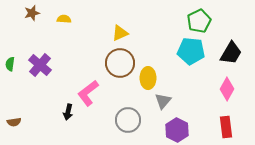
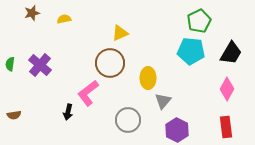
yellow semicircle: rotated 16 degrees counterclockwise
brown circle: moved 10 px left
brown semicircle: moved 7 px up
